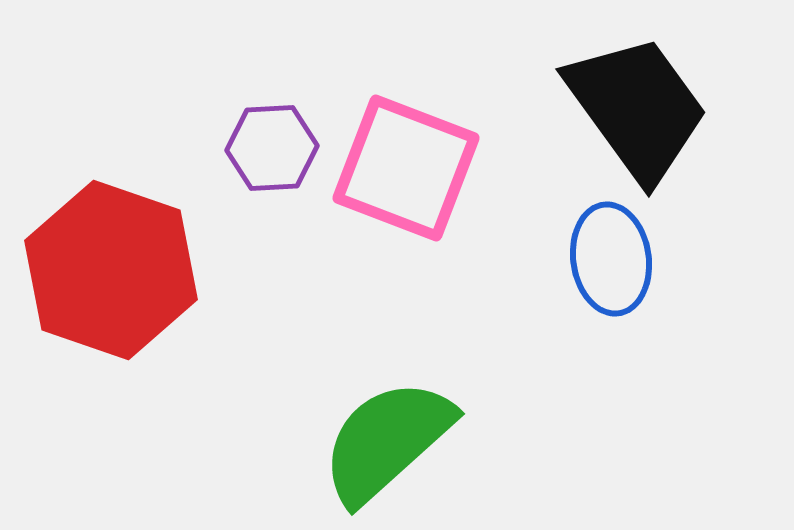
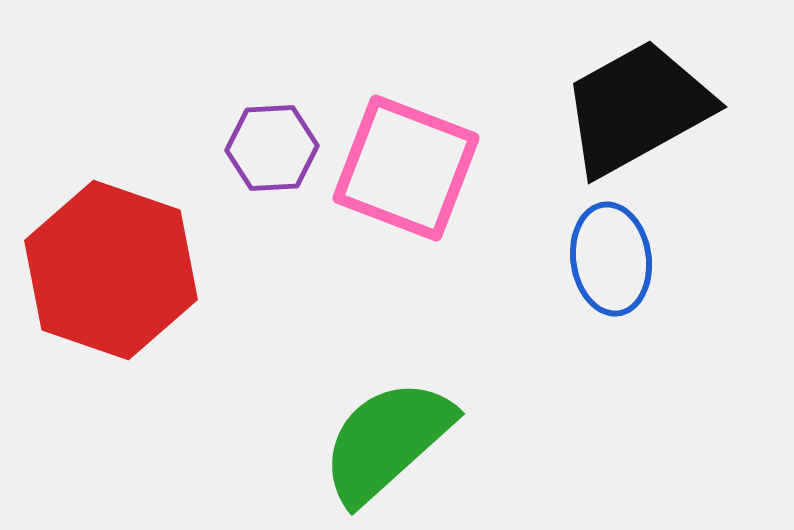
black trapezoid: rotated 83 degrees counterclockwise
